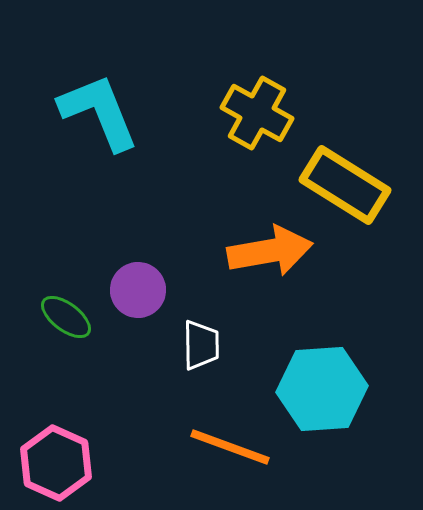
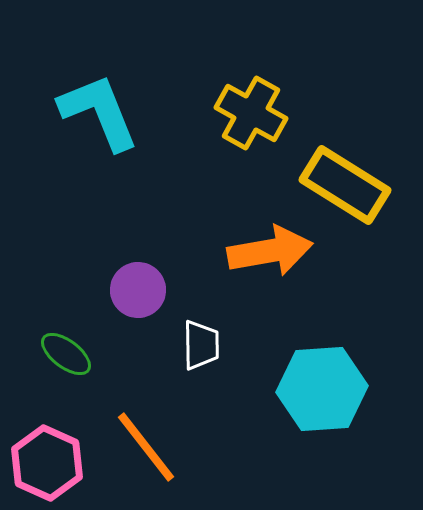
yellow cross: moved 6 px left
green ellipse: moved 37 px down
orange line: moved 84 px left; rotated 32 degrees clockwise
pink hexagon: moved 9 px left
